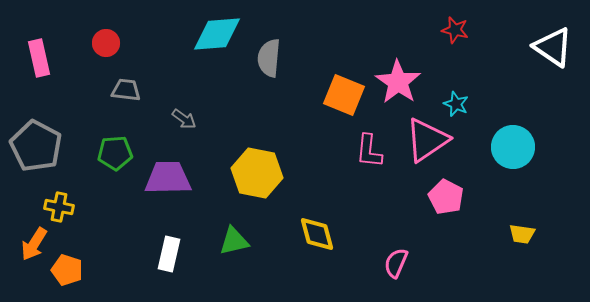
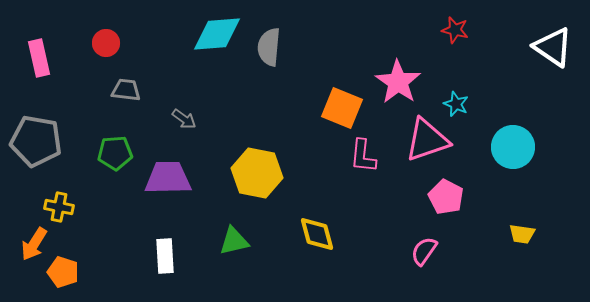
gray semicircle: moved 11 px up
orange square: moved 2 px left, 13 px down
pink triangle: rotated 15 degrees clockwise
gray pentagon: moved 5 px up; rotated 18 degrees counterclockwise
pink L-shape: moved 6 px left, 5 px down
white rectangle: moved 4 px left, 2 px down; rotated 16 degrees counterclockwise
pink semicircle: moved 28 px right, 12 px up; rotated 12 degrees clockwise
orange pentagon: moved 4 px left, 2 px down
